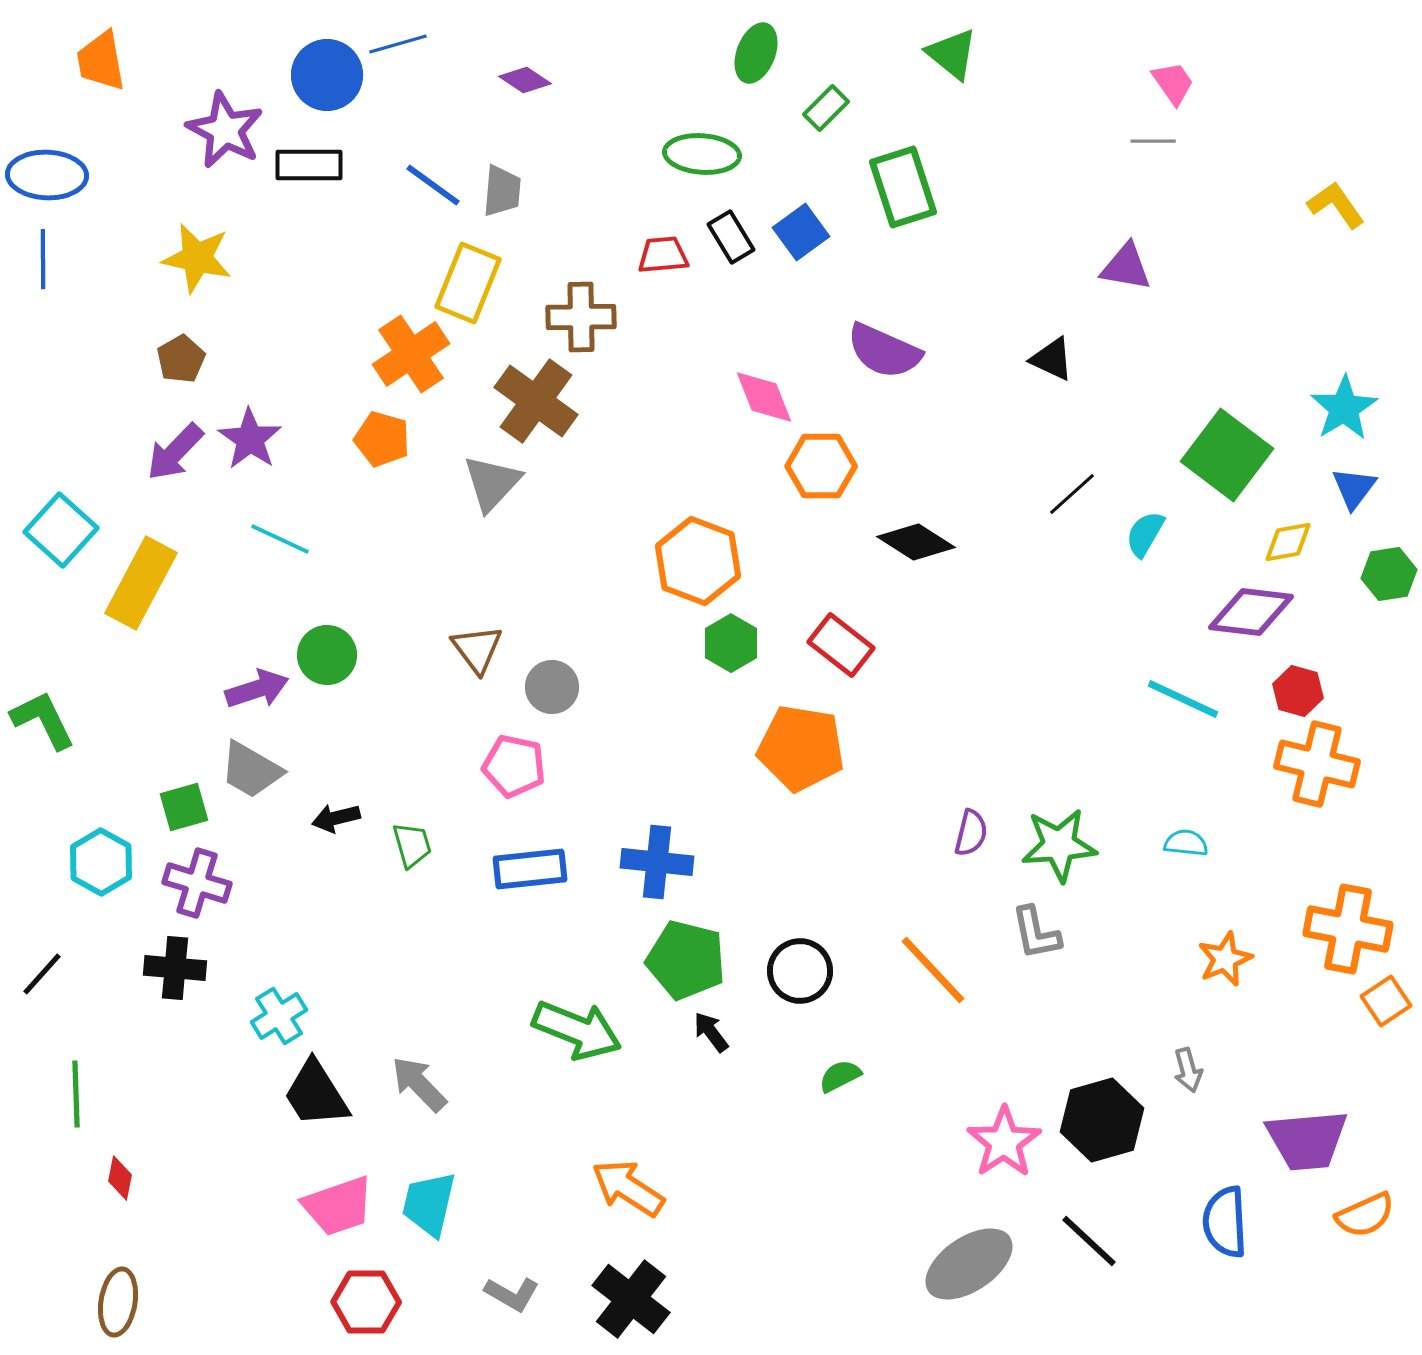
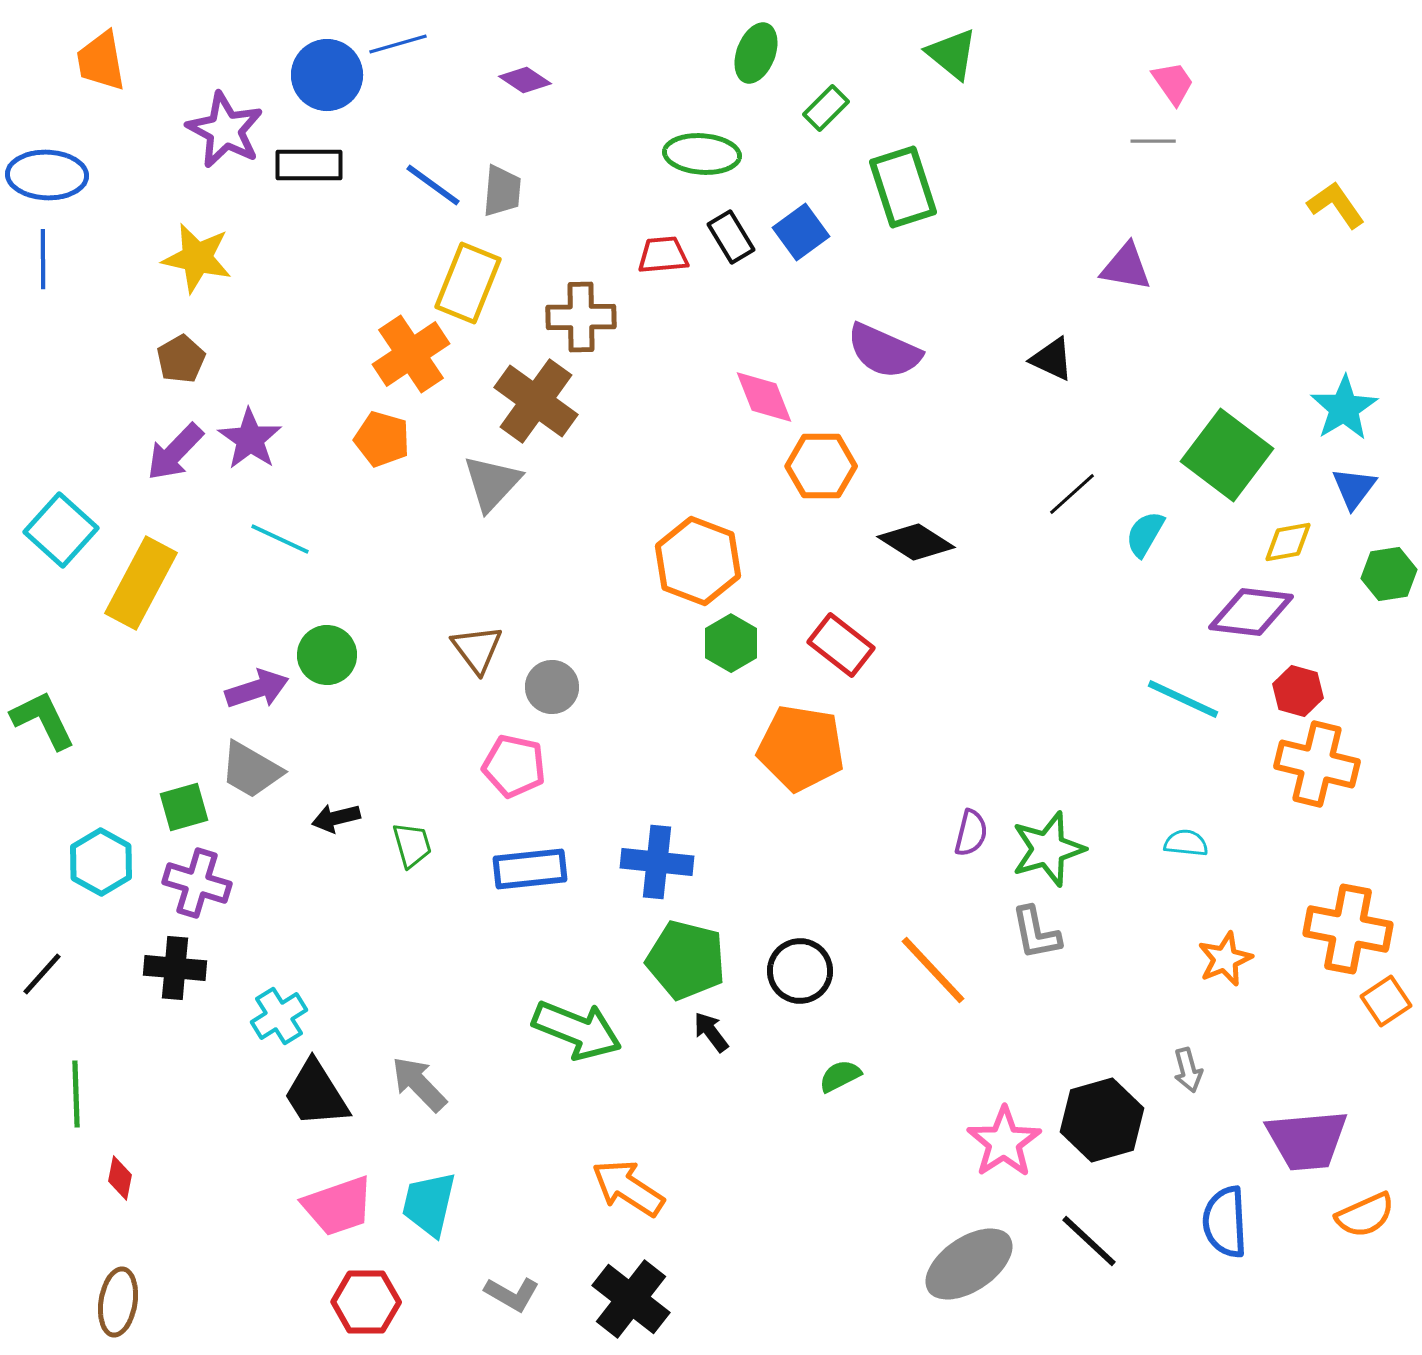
green star at (1059, 845): moved 11 px left, 4 px down; rotated 12 degrees counterclockwise
